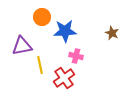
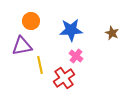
orange circle: moved 11 px left, 4 px down
blue star: moved 6 px right, 1 px up
pink cross: rotated 24 degrees clockwise
